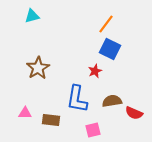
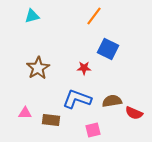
orange line: moved 12 px left, 8 px up
blue square: moved 2 px left
red star: moved 11 px left, 3 px up; rotated 24 degrees clockwise
blue L-shape: rotated 100 degrees clockwise
